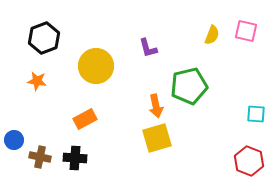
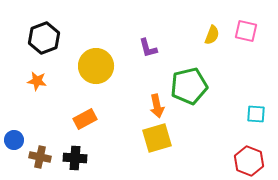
orange arrow: moved 1 px right
